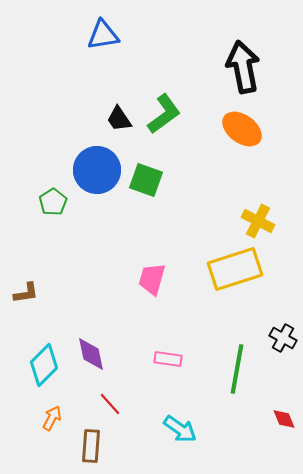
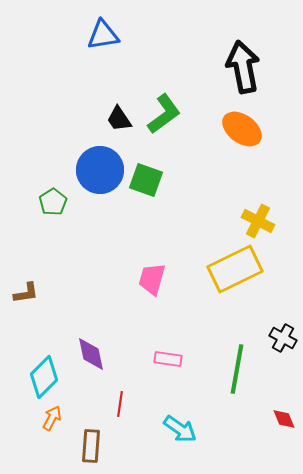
blue circle: moved 3 px right
yellow rectangle: rotated 8 degrees counterclockwise
cyan diamond: moved 12 px down
red line: moved 10 px right; rotated 50 degrees clockwise
